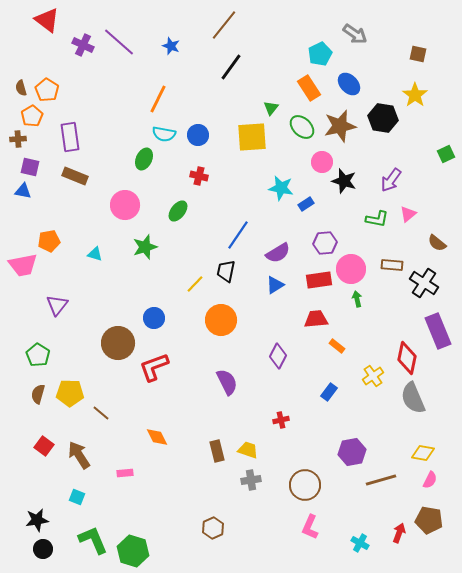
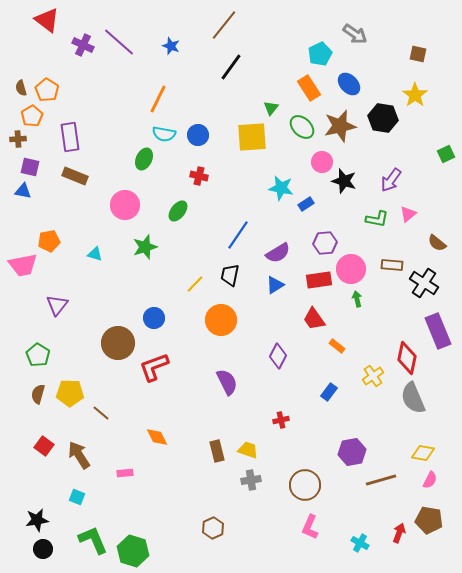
black trapezoid at (226, 271): moved 4 px right, 4 px down
red trapezoid at (316, 319): moved 2 px left; rotated 120 degrees counterclockwise
